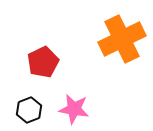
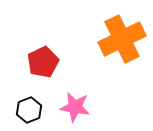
pink star: moved 1 px right, 2 px up
